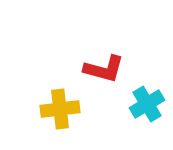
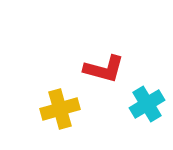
yellow cross: rotated 9 degrees counterclockwise
